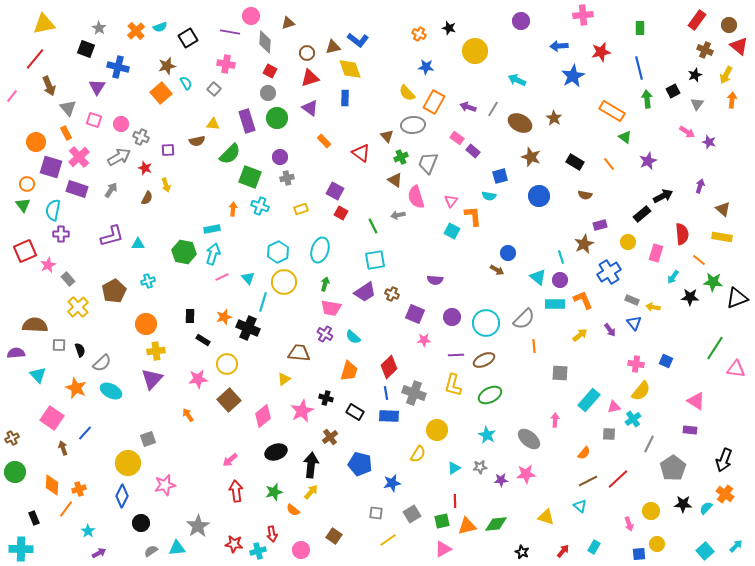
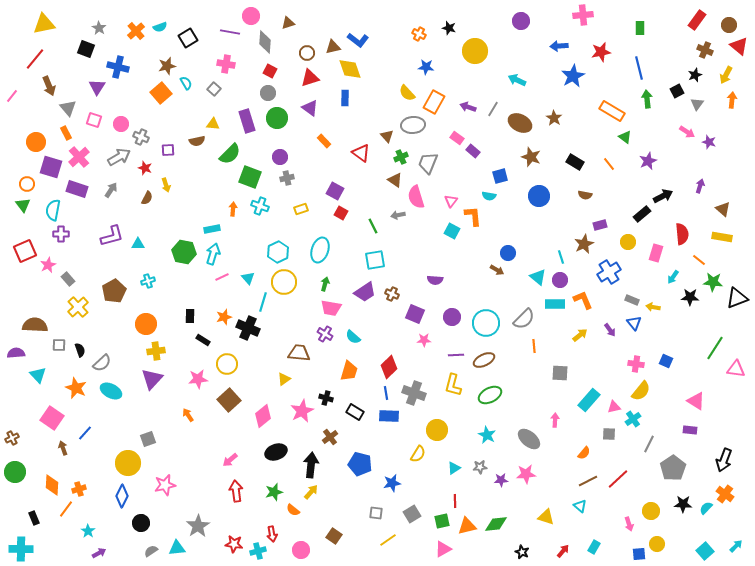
black square at (673, 91): moved 4 px right
